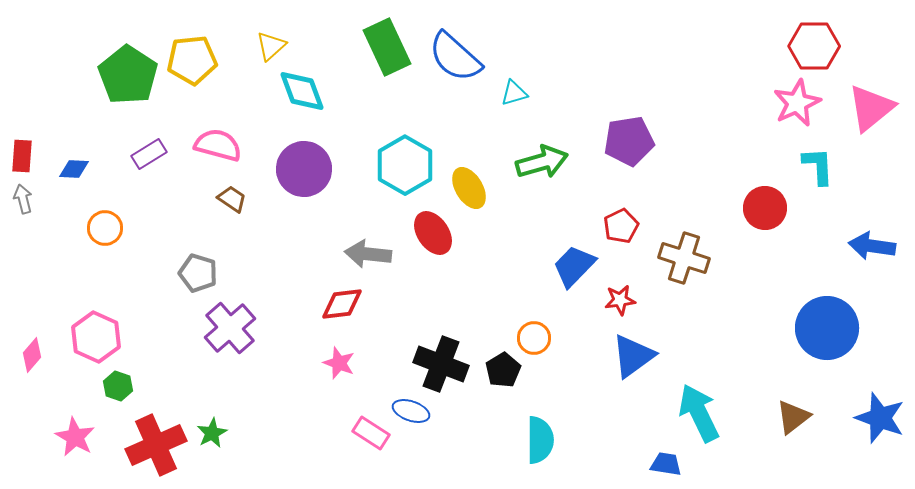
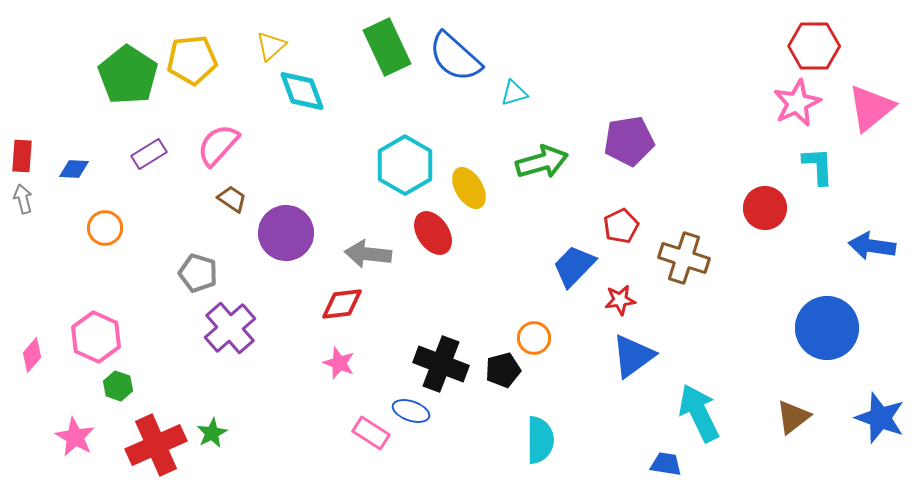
pink semicircle at (218, 145): rotated 63 degrees counterclockwise
purple circle at (304, 169): moved 18 px left, 64 px down
black pentagon at (503, 370): rotated 16 degrees clockwise
